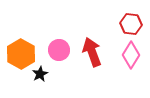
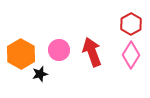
red hexagon: rotated 25 degrees clockwise
black star: rotated 14 degrees clockwise
